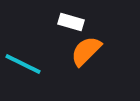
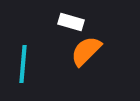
cyan line: rotated 69 degrees clockwise
